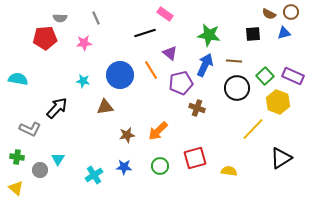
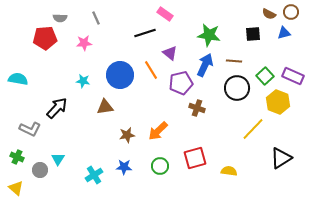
green cross: rotated 16 degrees clockwise
